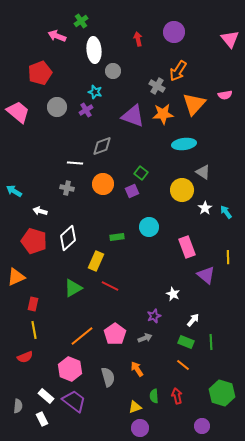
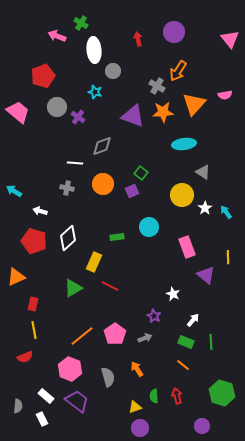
green cross at (81, 21): moved 2 px down; rotated 24 degrees counterclockwise
red pentagon at (40, 73): moved 3 px right, 3 px down
purple cross at (86, 110): moved 8 px left, 7 px down; rotated 24 degrees counterclockwise
orange star at (163, 114): moved 2 px up
yellow circle at (182, 190): moved 5 px down
yellow rectangle at (96, 261): moved 2 px left, 1 px down
purple star at (154, 316): rotated 24 degrees counterclockwise
purple trapezoid at (74, 401): moved 3 px right
